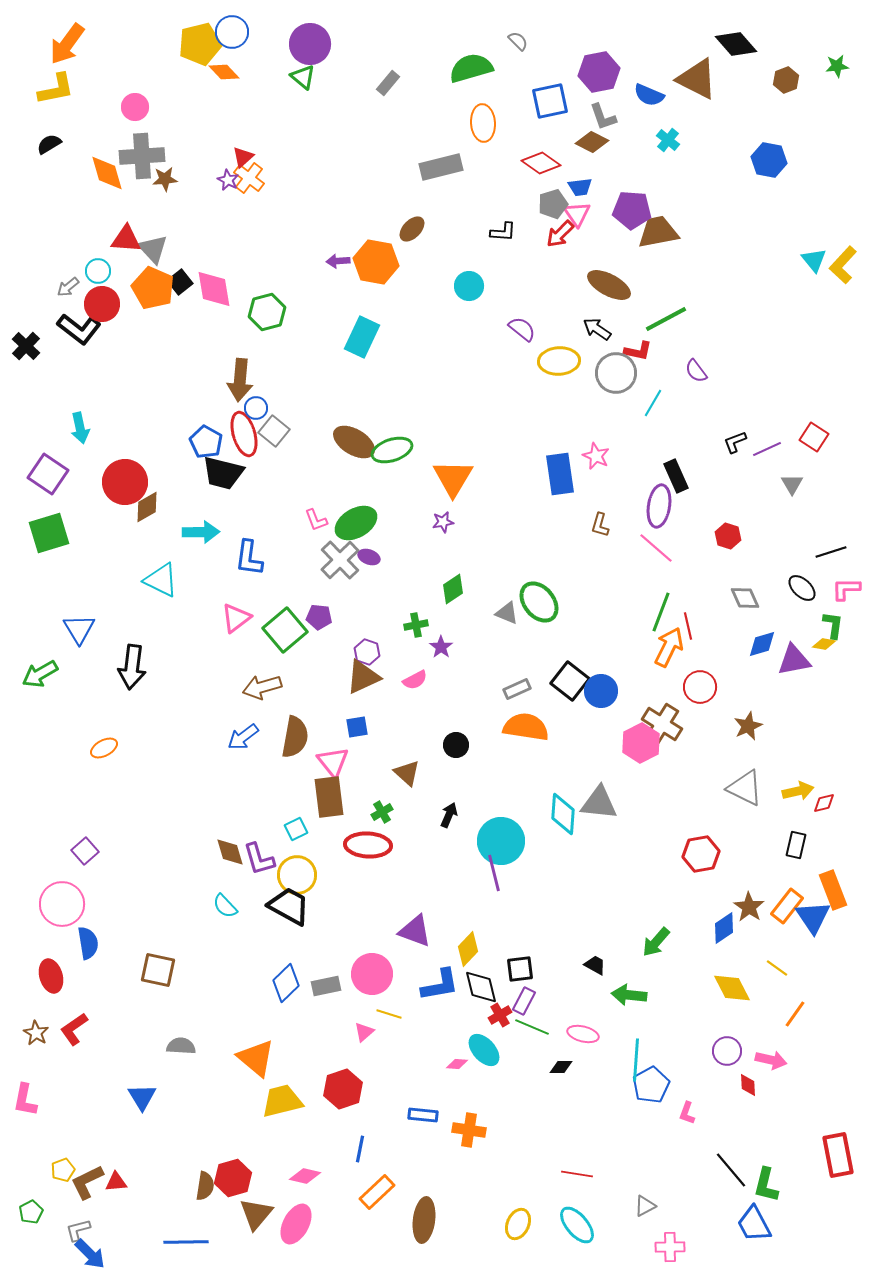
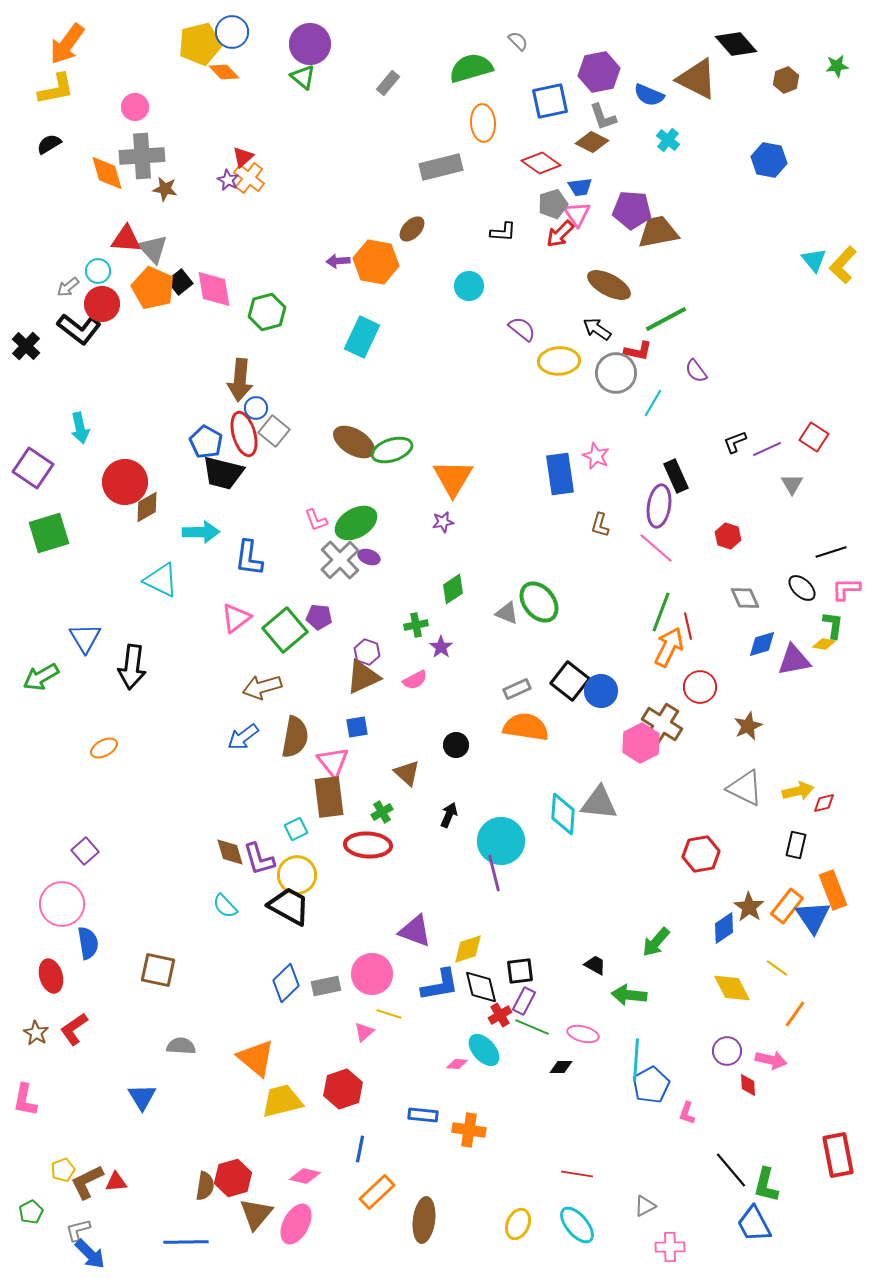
brown star at (165, 179): moved 10 px down; rotated 15 degrees clockwise
purple square at (48, 474): moved 15 px left, 6 px up
blue triangle at (79, 629): moved 6 px right, 9 px down
green arrow at (40, 674): moved 1 px right, 3 px down
yellow diamond at (468, 949): rotated 28 degrees clockwise
black square at (520, 969): moved 2 px down
